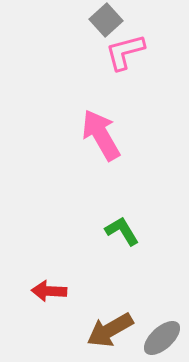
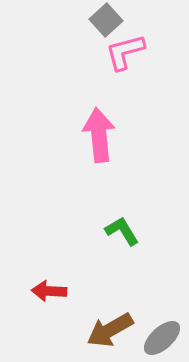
pink arrow: moved 2 px left; rotated 24 degrees clockwise
